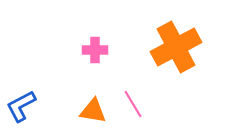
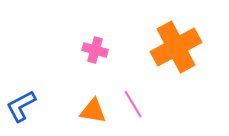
pink cross: rotated 15 degrees clockwise
